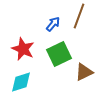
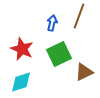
blue arrow: moved 1 px left, 1 px up; rotated 28 degrees counterclockwise
red star: moved 1 px left
